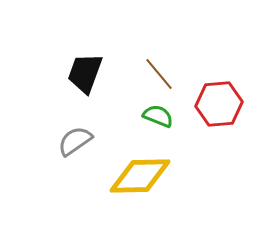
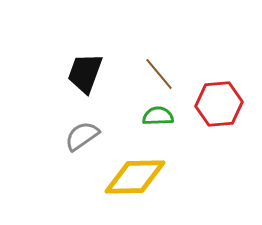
green semicircle: rotated 24 degrees counterclockwise
gray semicircle: moved 7 px right, 5 px up
yellow diamond: moved 5 px left, 1 px down
